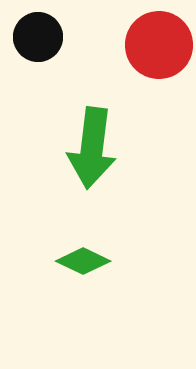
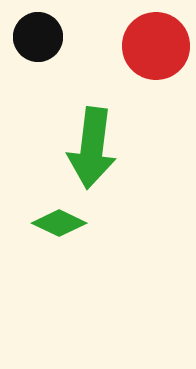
red circle: moved 3 px left, 1 px down
green diamond: moved 24 px left, 38 px up
